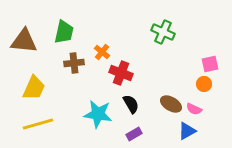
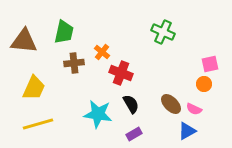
brown ellipse: rotated 15 degrees clockwise
